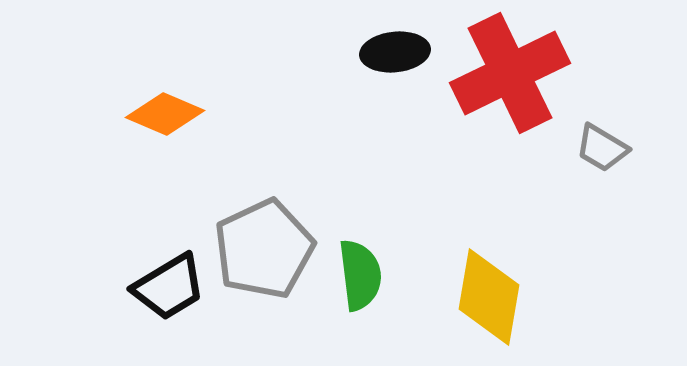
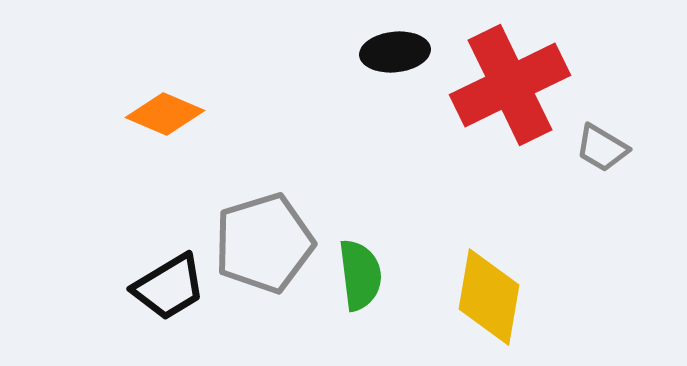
red cross: moved 12 px down
gray pentagon: moved 6 px up; rotated 8 degrees clockwise
